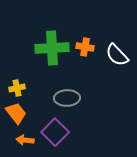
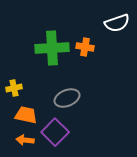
white semicircle: moved 32 px up; rotated 65 degrees counterclockwise
yellow cross: moved 3 px left
gray ellipse: rotated 20 degrees counterclockwise
orange trapezoid: moved 10 px right, 2 px down; rotated 40 degrees counterclockwise
